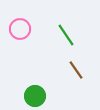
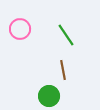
brown line: moved 13 px left; rotated 24 degrees clockwise
green circle: moved 14 px right
